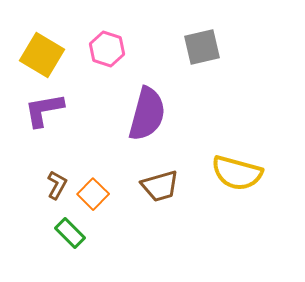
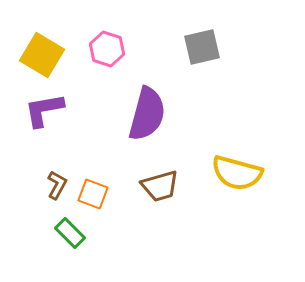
orange square: rotated 24 degrees counterclockwise
